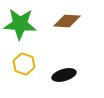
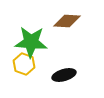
green star: moved 11 px right, 18 px down
